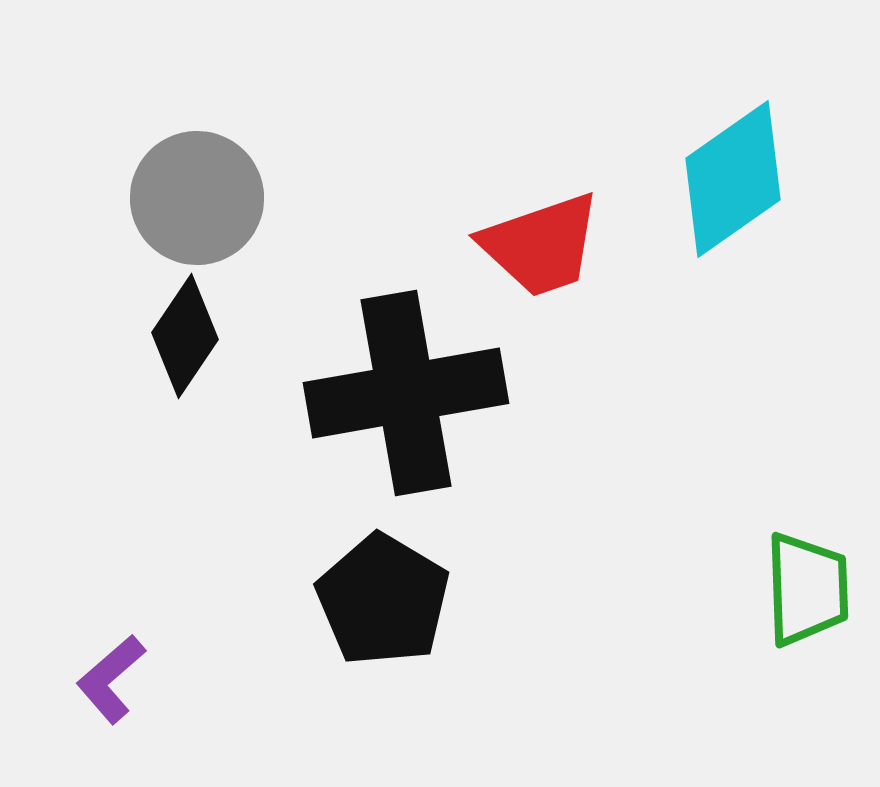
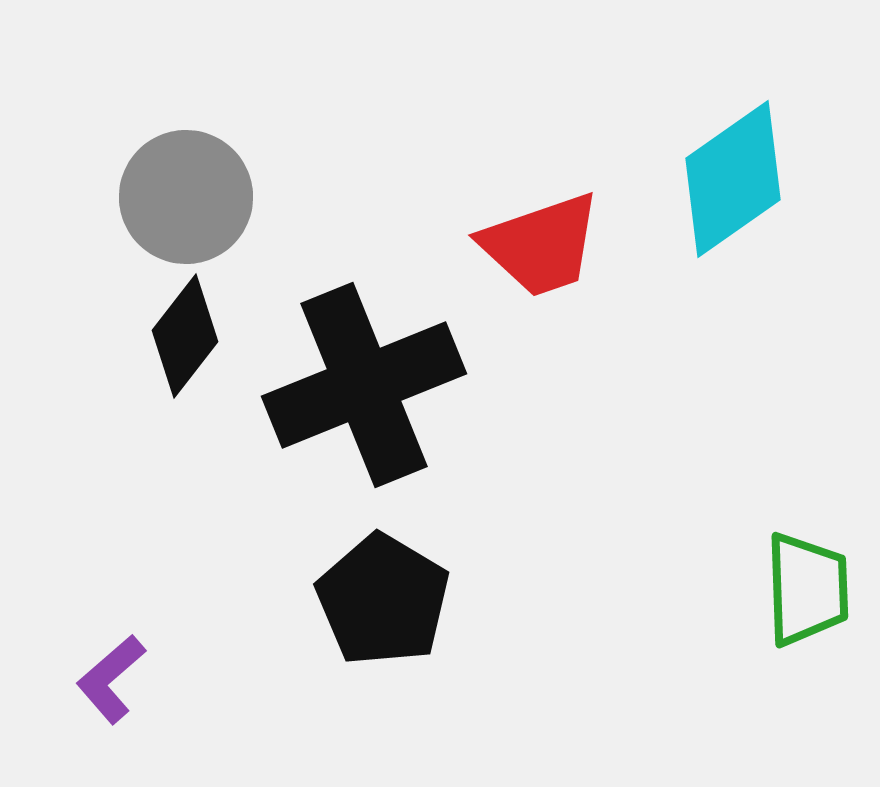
gray circle: moved 11 px left, 1 px up
black diamond: rotated 4 degrees clockwise
black cross: moved 42 px left, 8 px up; rotated 12 degrees counterclockwise
